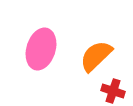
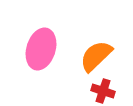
red cross: moved 10 px left
